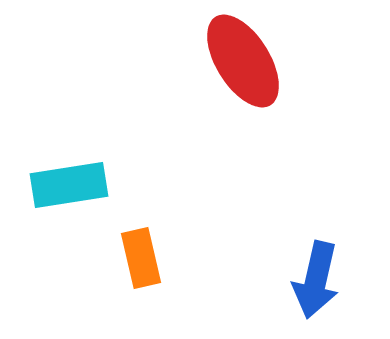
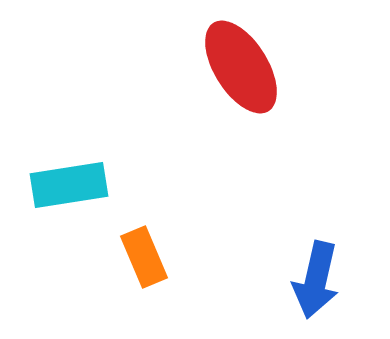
red ellipse: moved 2 px left, 6 px down
orange rectangle: moved 3 px right, 1 px up; rotated 10 degrees counterclockwise
